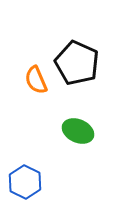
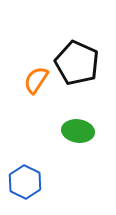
orange semicircle: rotated 56 degrees clockwise
green ellipse: rotated 16 degrees counterclockwise
